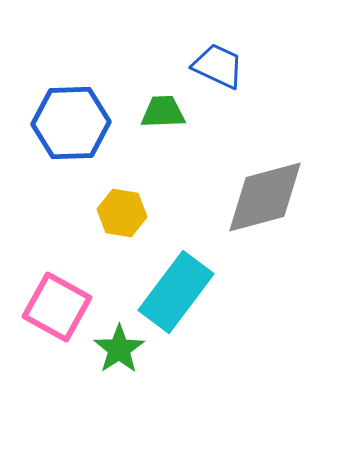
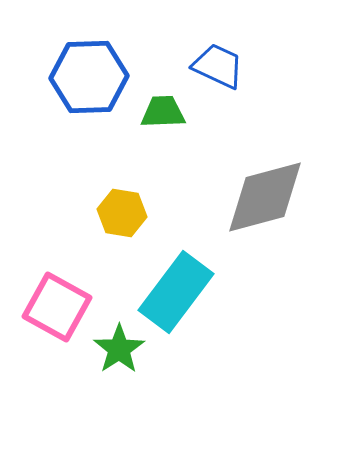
blue hexagon: moved 18 px right, 46 px up
